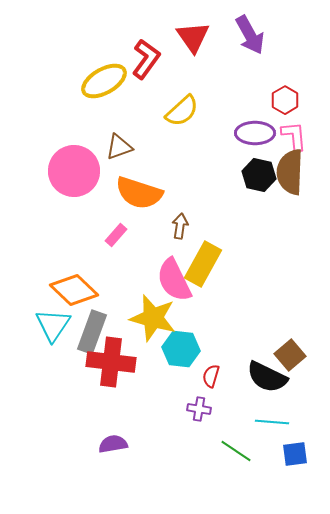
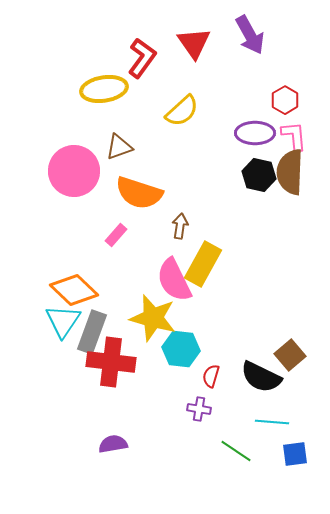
red triangle: moved 1 px right, 6 px down
red L-shape: moved 4 px left, 1 px up
yellow ellipse: moved 8 px down; rotated 21 degrees clockwise
cyan triangle: moved 10 px right, 4 px up
black semicircle: moved 6 px left
